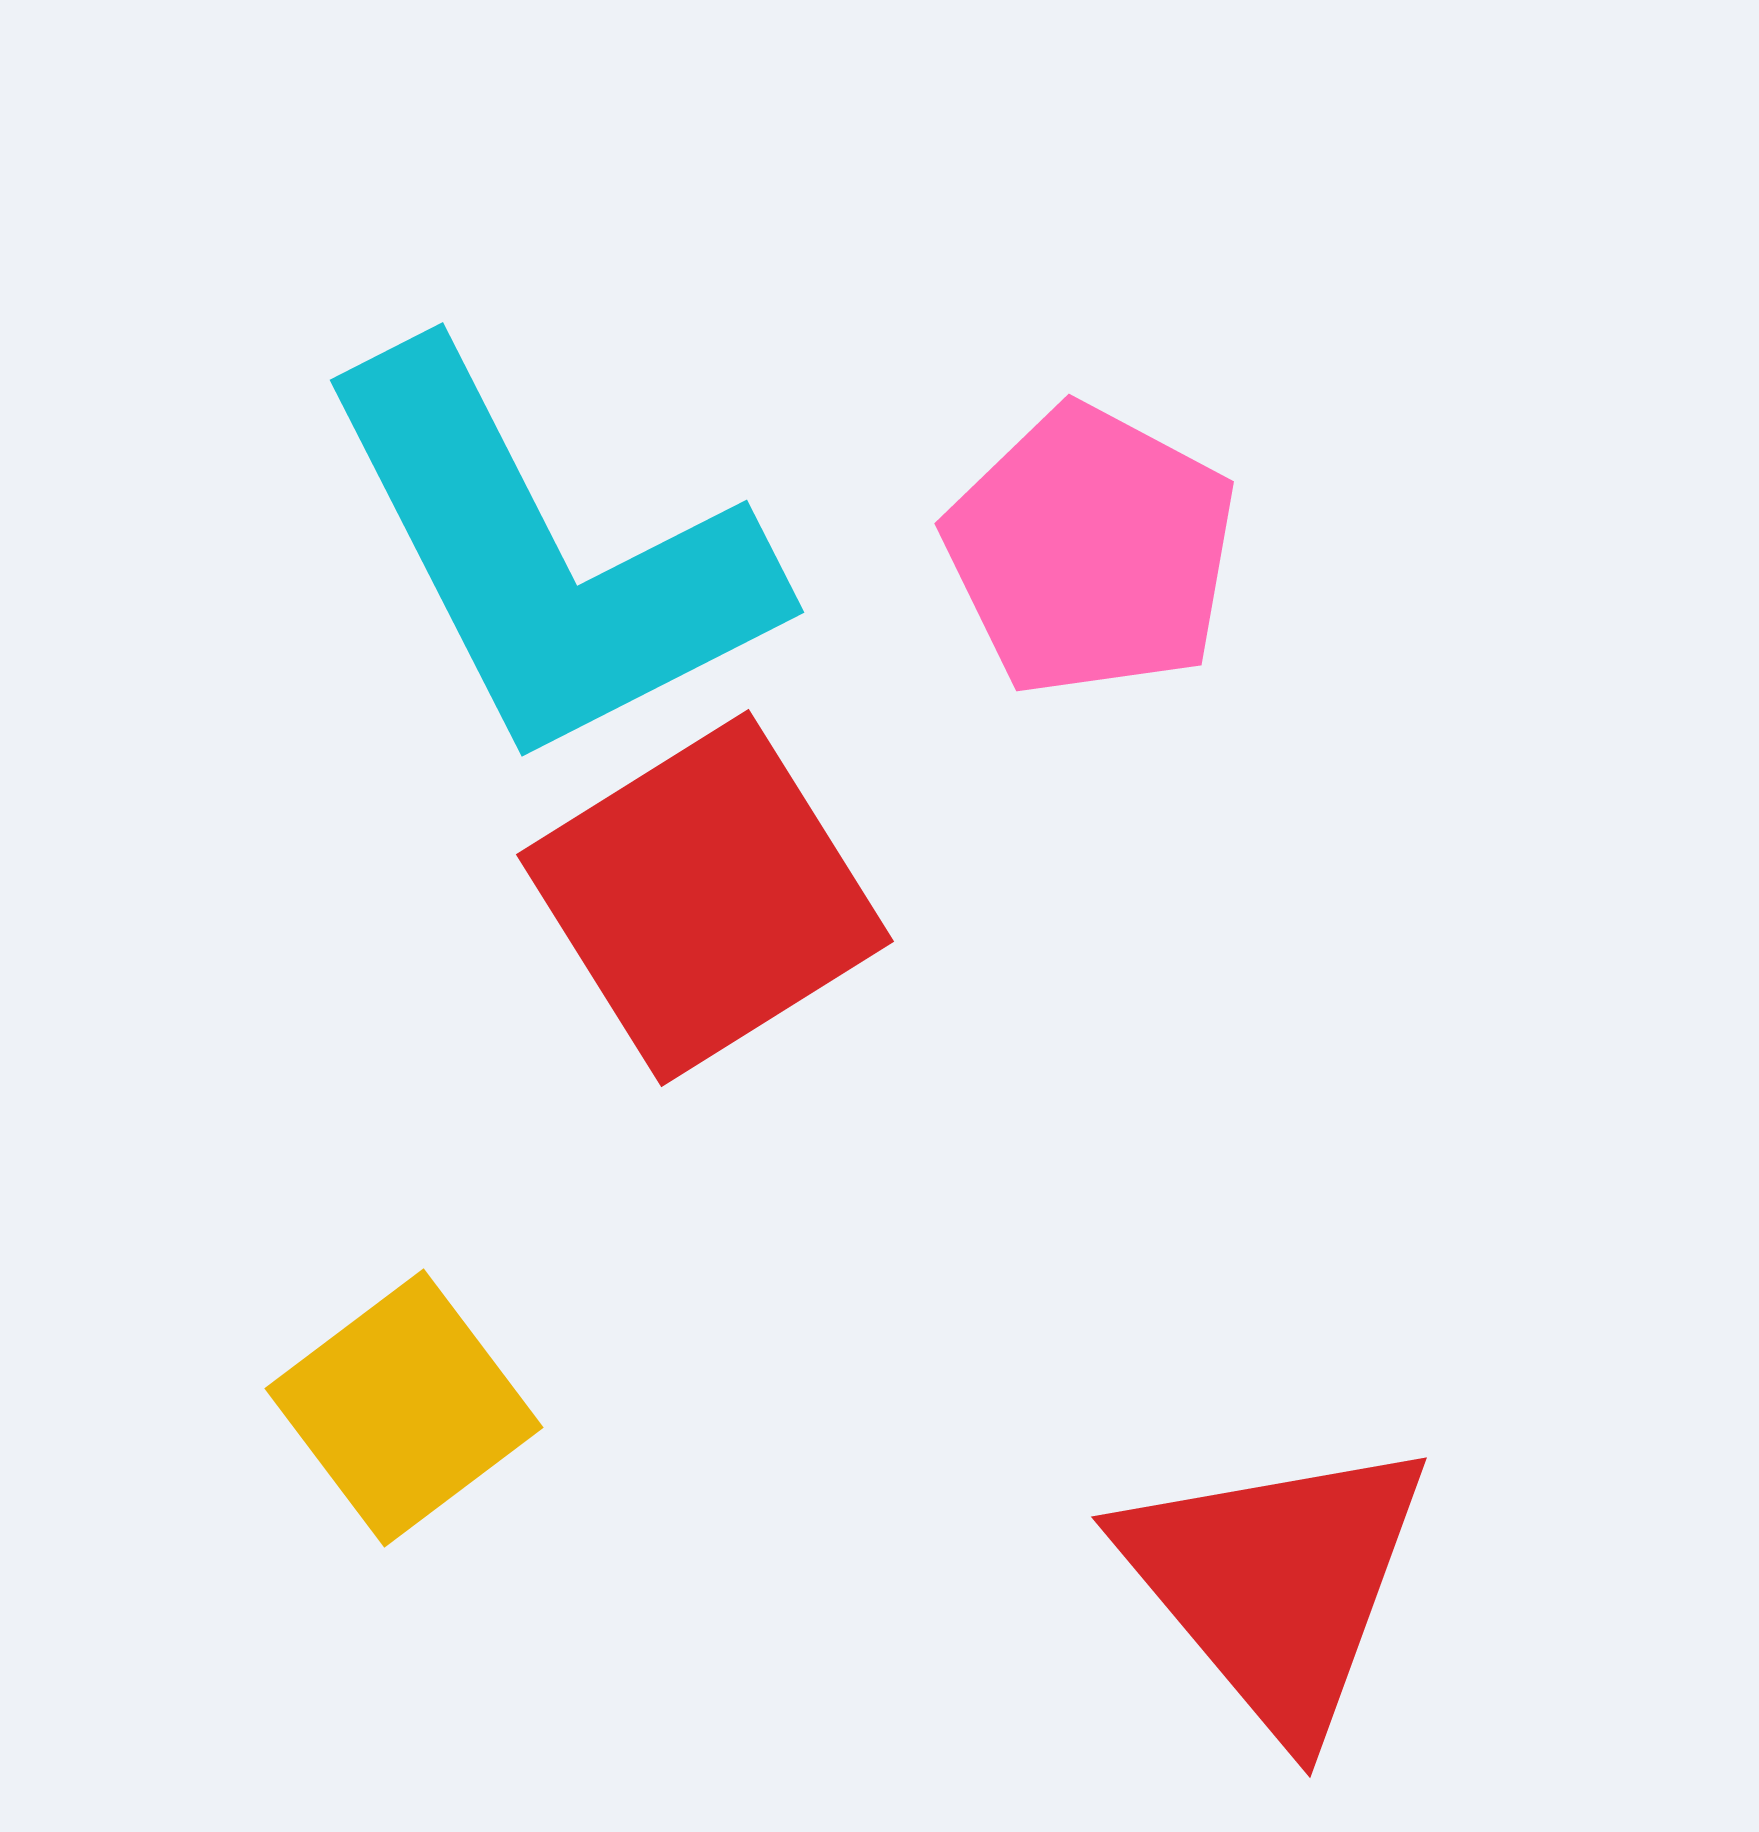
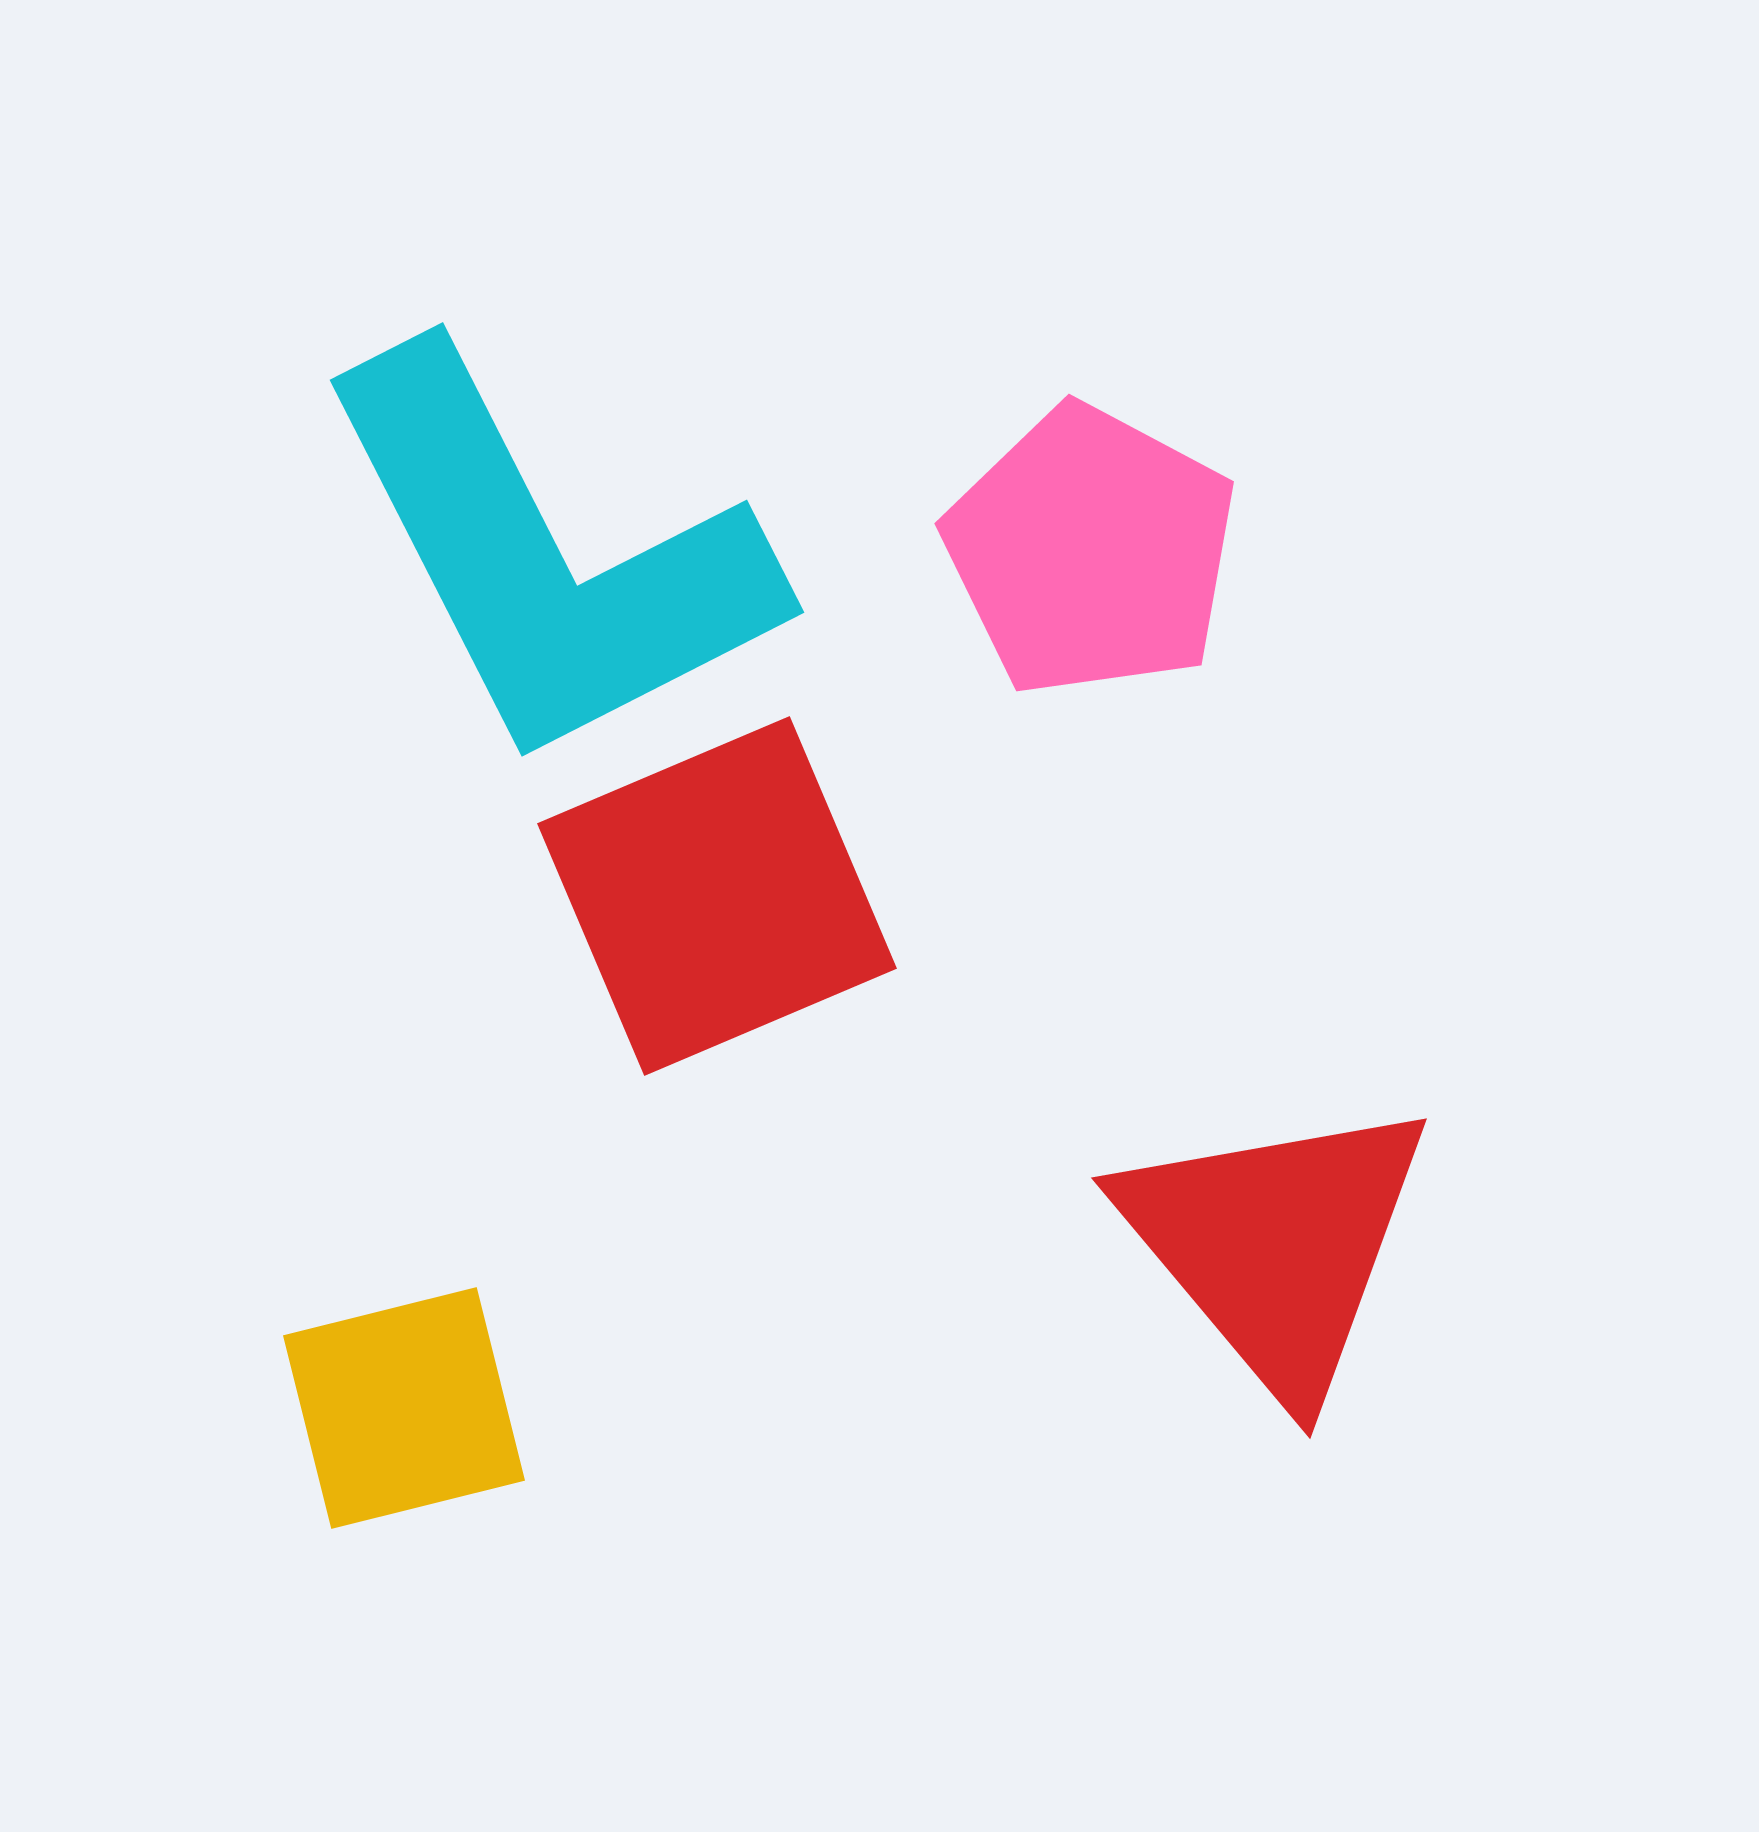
red square: moved 12 px right, 2 px up; rotated 9 degrees clockwise
yellow square: rotated 23 degrees clockwise
red triangle: moved 339 px up
